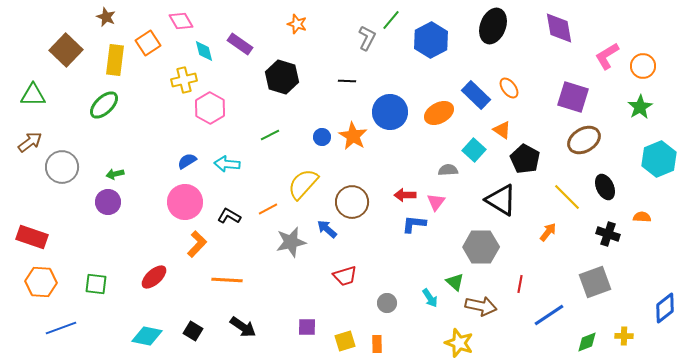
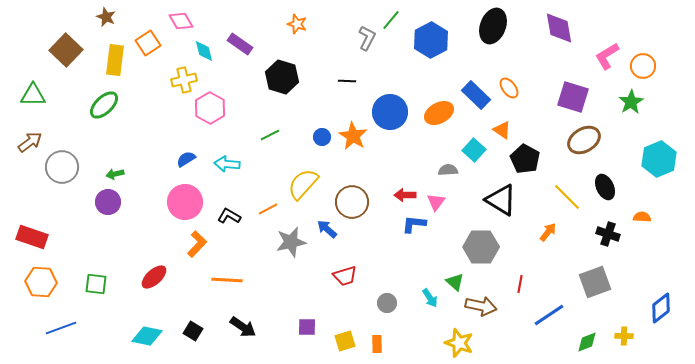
green star at (640, 107): moved 9 px left, 5 px up
blue semicircle at (187, 161): moved 1 px left, 2 px up
blue diamond at (665, 308): moved 4 px left
